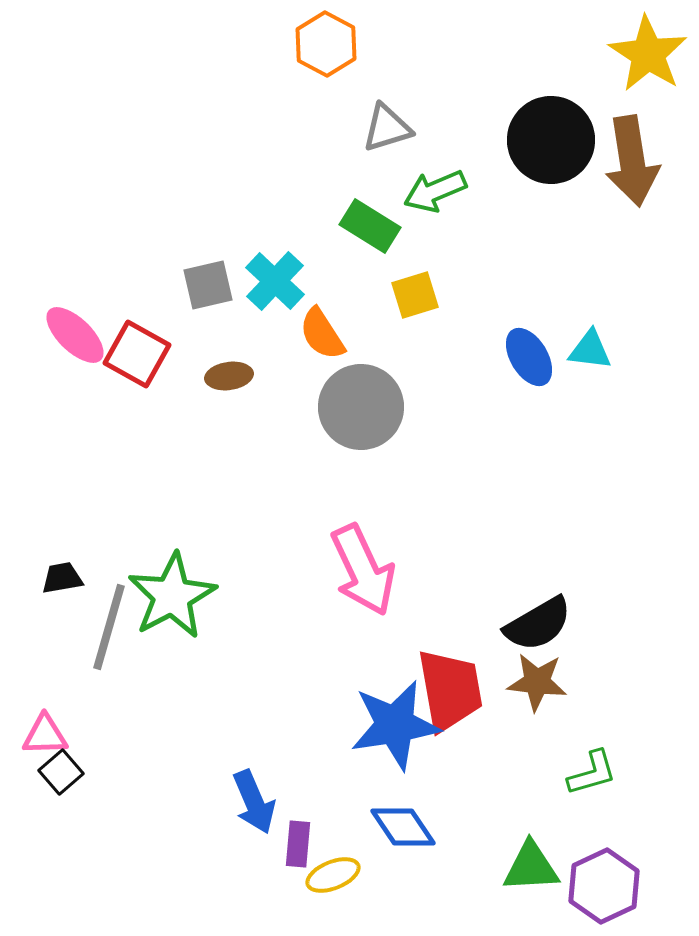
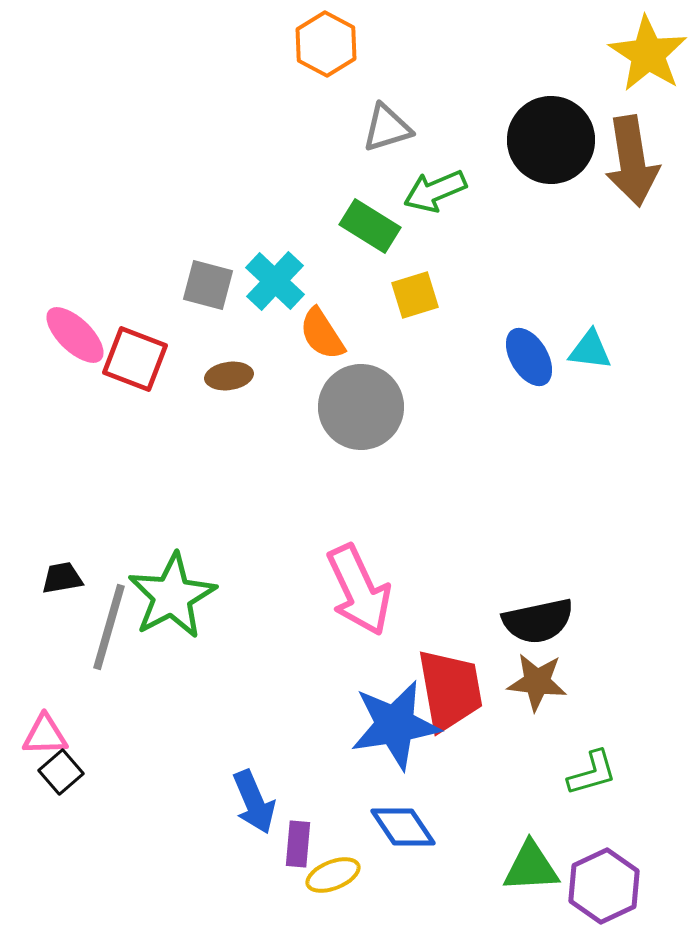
gray square: rotated 28 degrees clockwise
red square: moved 2 px left, 5 px down; rotated 8 degrees counterclockwise
pink arrow: moved 4 px left, 20 px down
black semicircle: moved 3 px up; rotated 18 degrees clockwise
